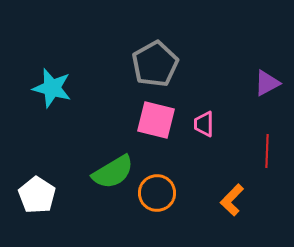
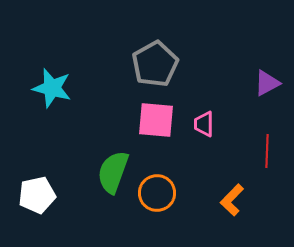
pink square: rotated 9 degrees counterclockwise
green semicircle: rotated 141 degrees clockwise
white pentagon: rotated 27 degrees clockwise
